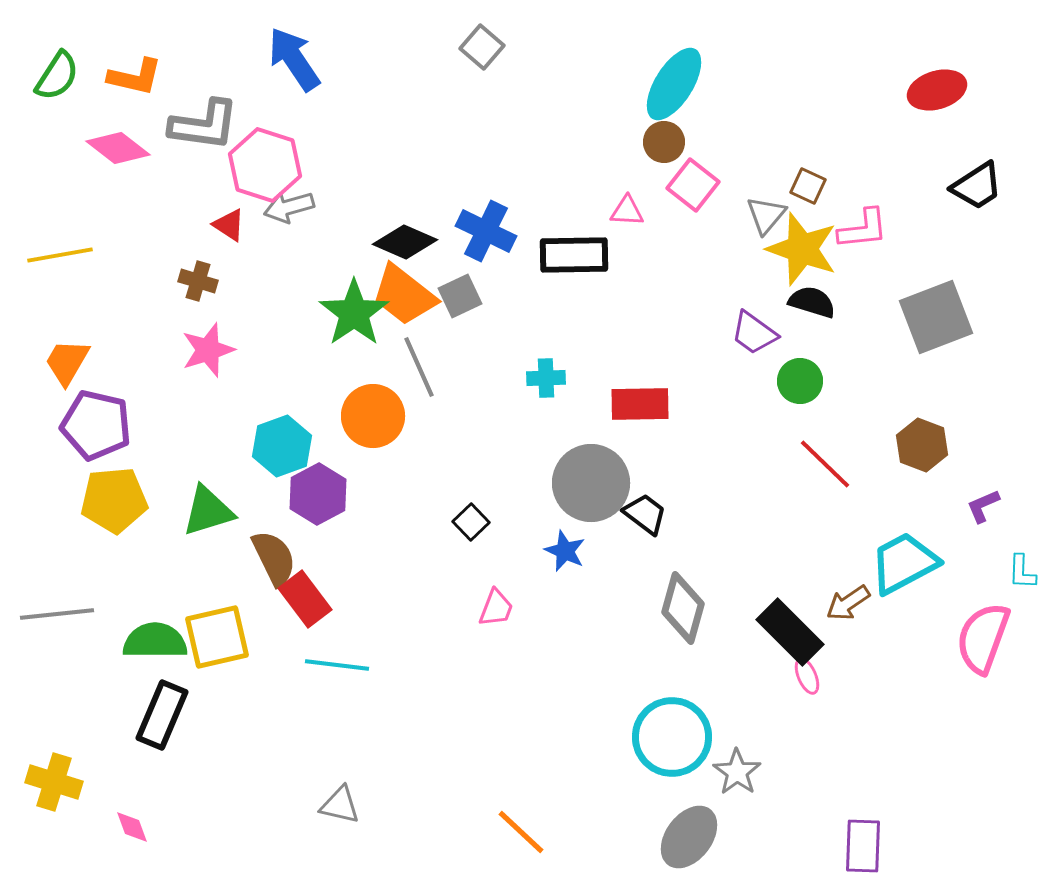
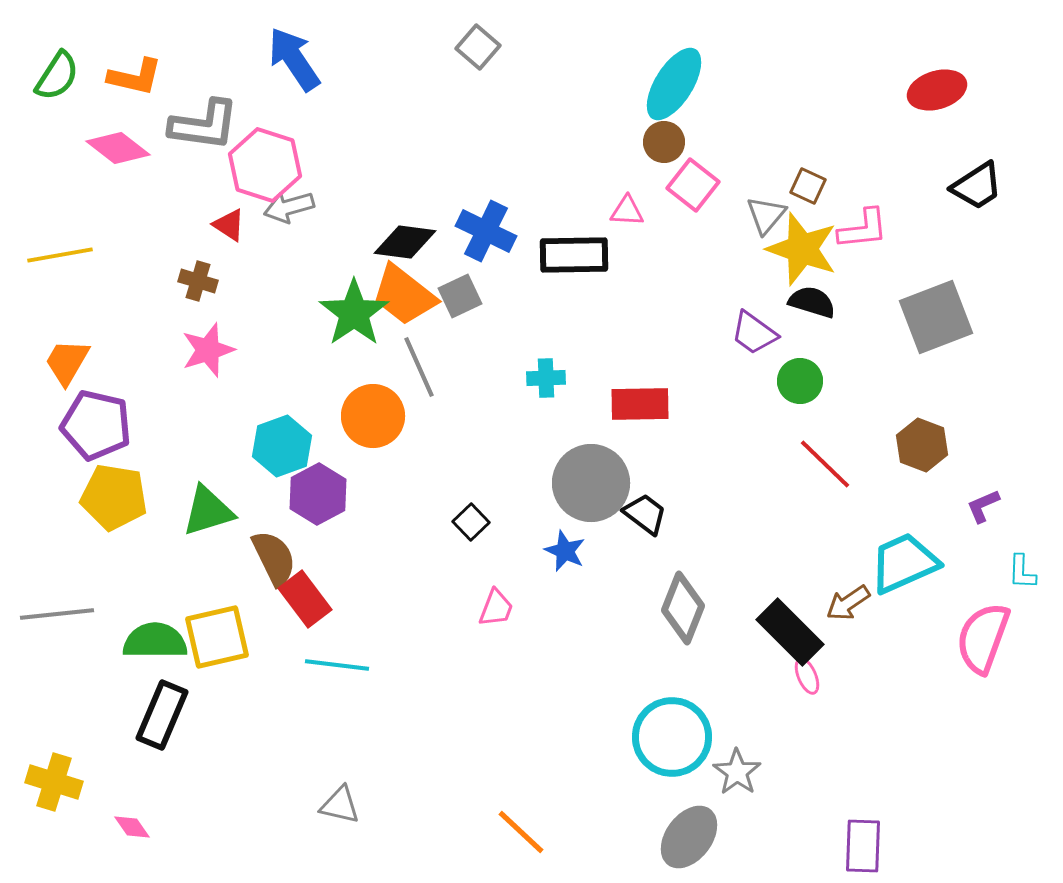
gray square at (482, 47): moved 4 px left
black diamond at (405, 242): rotated 16 degrees counterclockwise
yellow pentagon at (114, 500): moved 3 px up; rotated 14 degrees clockwise
cyan trapezoid at (904, 563): rotated 4 degrees clockwise
gray diamond at (683, 608): rotated 6 degrees clockwise
pink diamond at (132, 827): rotated 15 degrees counterclockwise
